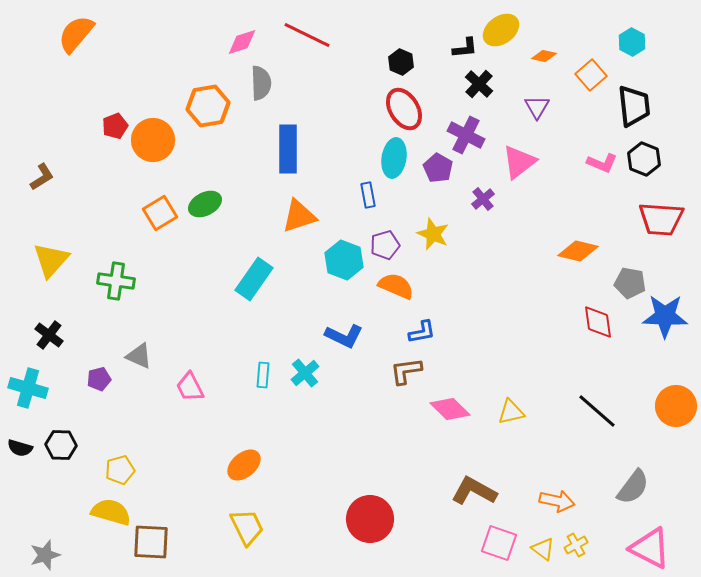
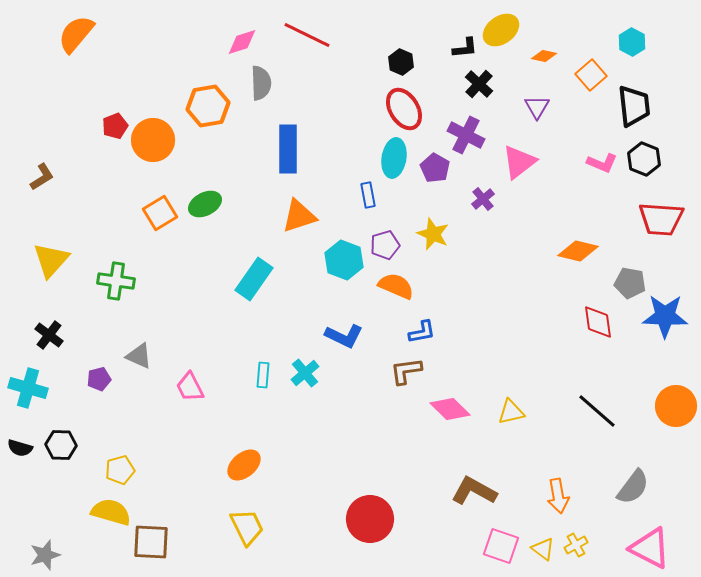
purple pentagon at (438, 168): moved 3 px left
orange arrow at (557, 501): moved 1 px right, 5 px up; rotated 68 degrees clockwise
pink square at (499, 543): moved 2 px right, 3 px down
